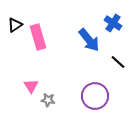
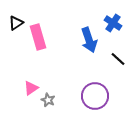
black triangle: moved 1 px right, 2 px up
blue arrow: rotated 20 degrees clockwise
black line: moved 3 px up
pink triangle: moved 2 px down; rotated 28 degrees clockwise
gray star: rotated 16 degrees clockwise
